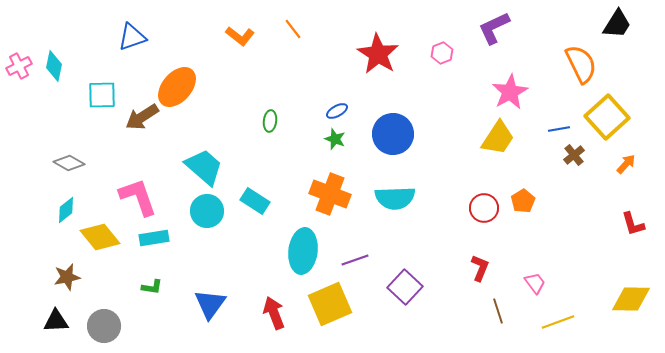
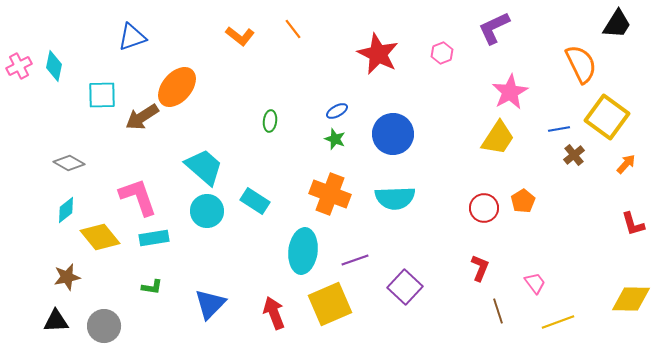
red star at (378, 54): rotated 6 degrees counterclockwise
yellow square at (607, 117): rotated 12 degrees counterclockwise
blue triangle at (210, 304): rotated 8 degrees clockwise
